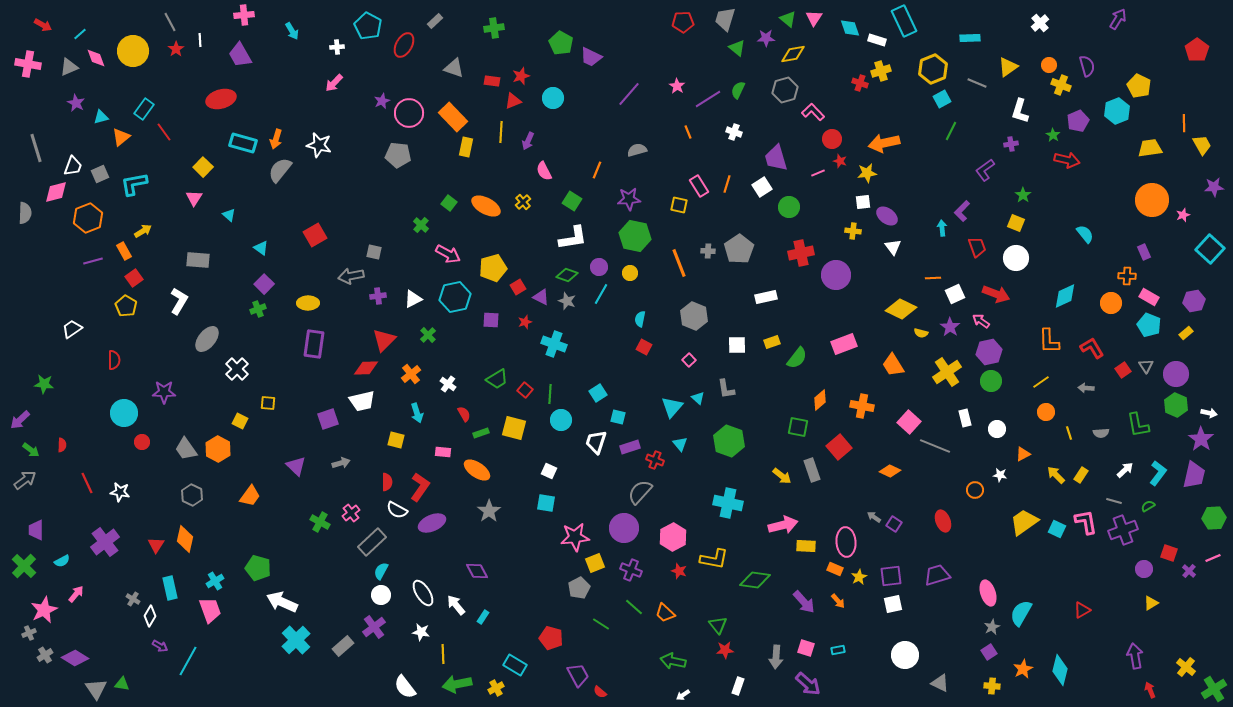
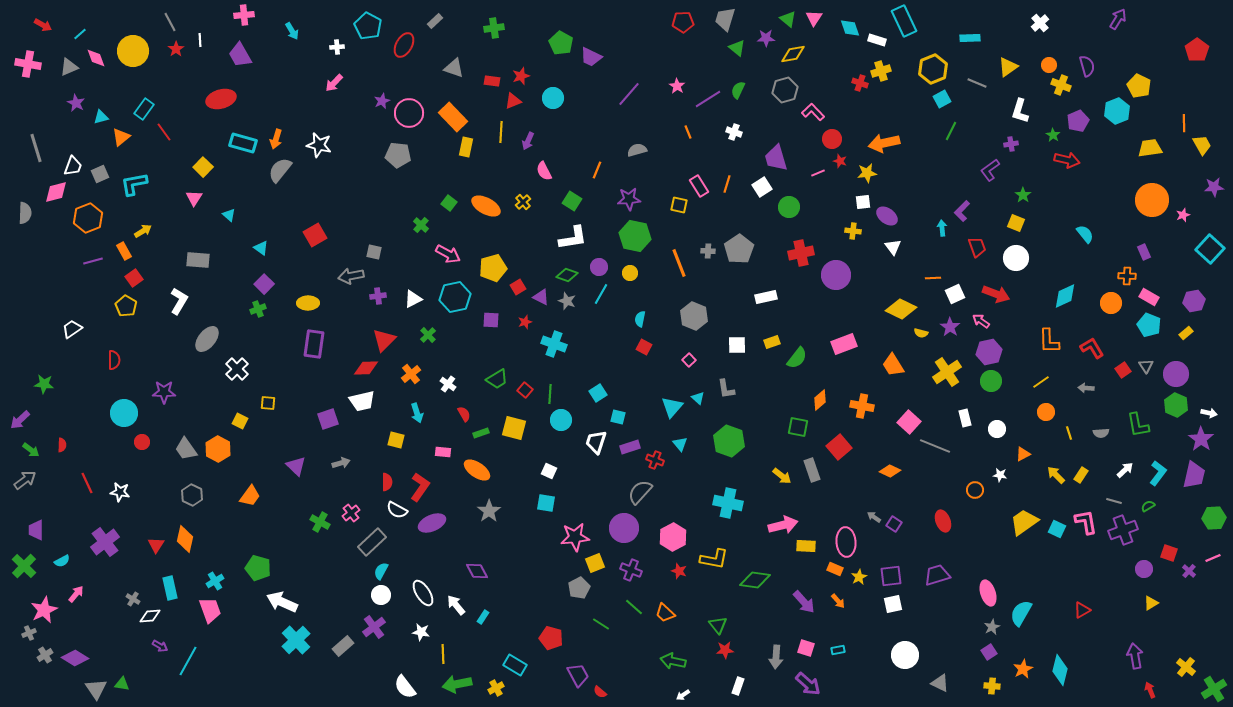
purple L-shape at (985, 170): moved 5 px right
white diamond at (150, 616): rotated 55 degrees clockwise
